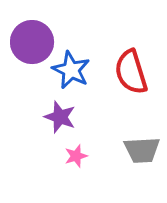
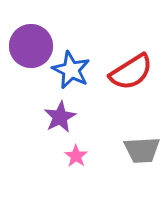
purple circle: moved 1 px left, 4 px down
red semicircle: rotated 105 degrees counterclockwise
purple star: rotated 24 degrees clockwise
pink star: rotated 20 degrees counterclockwise
